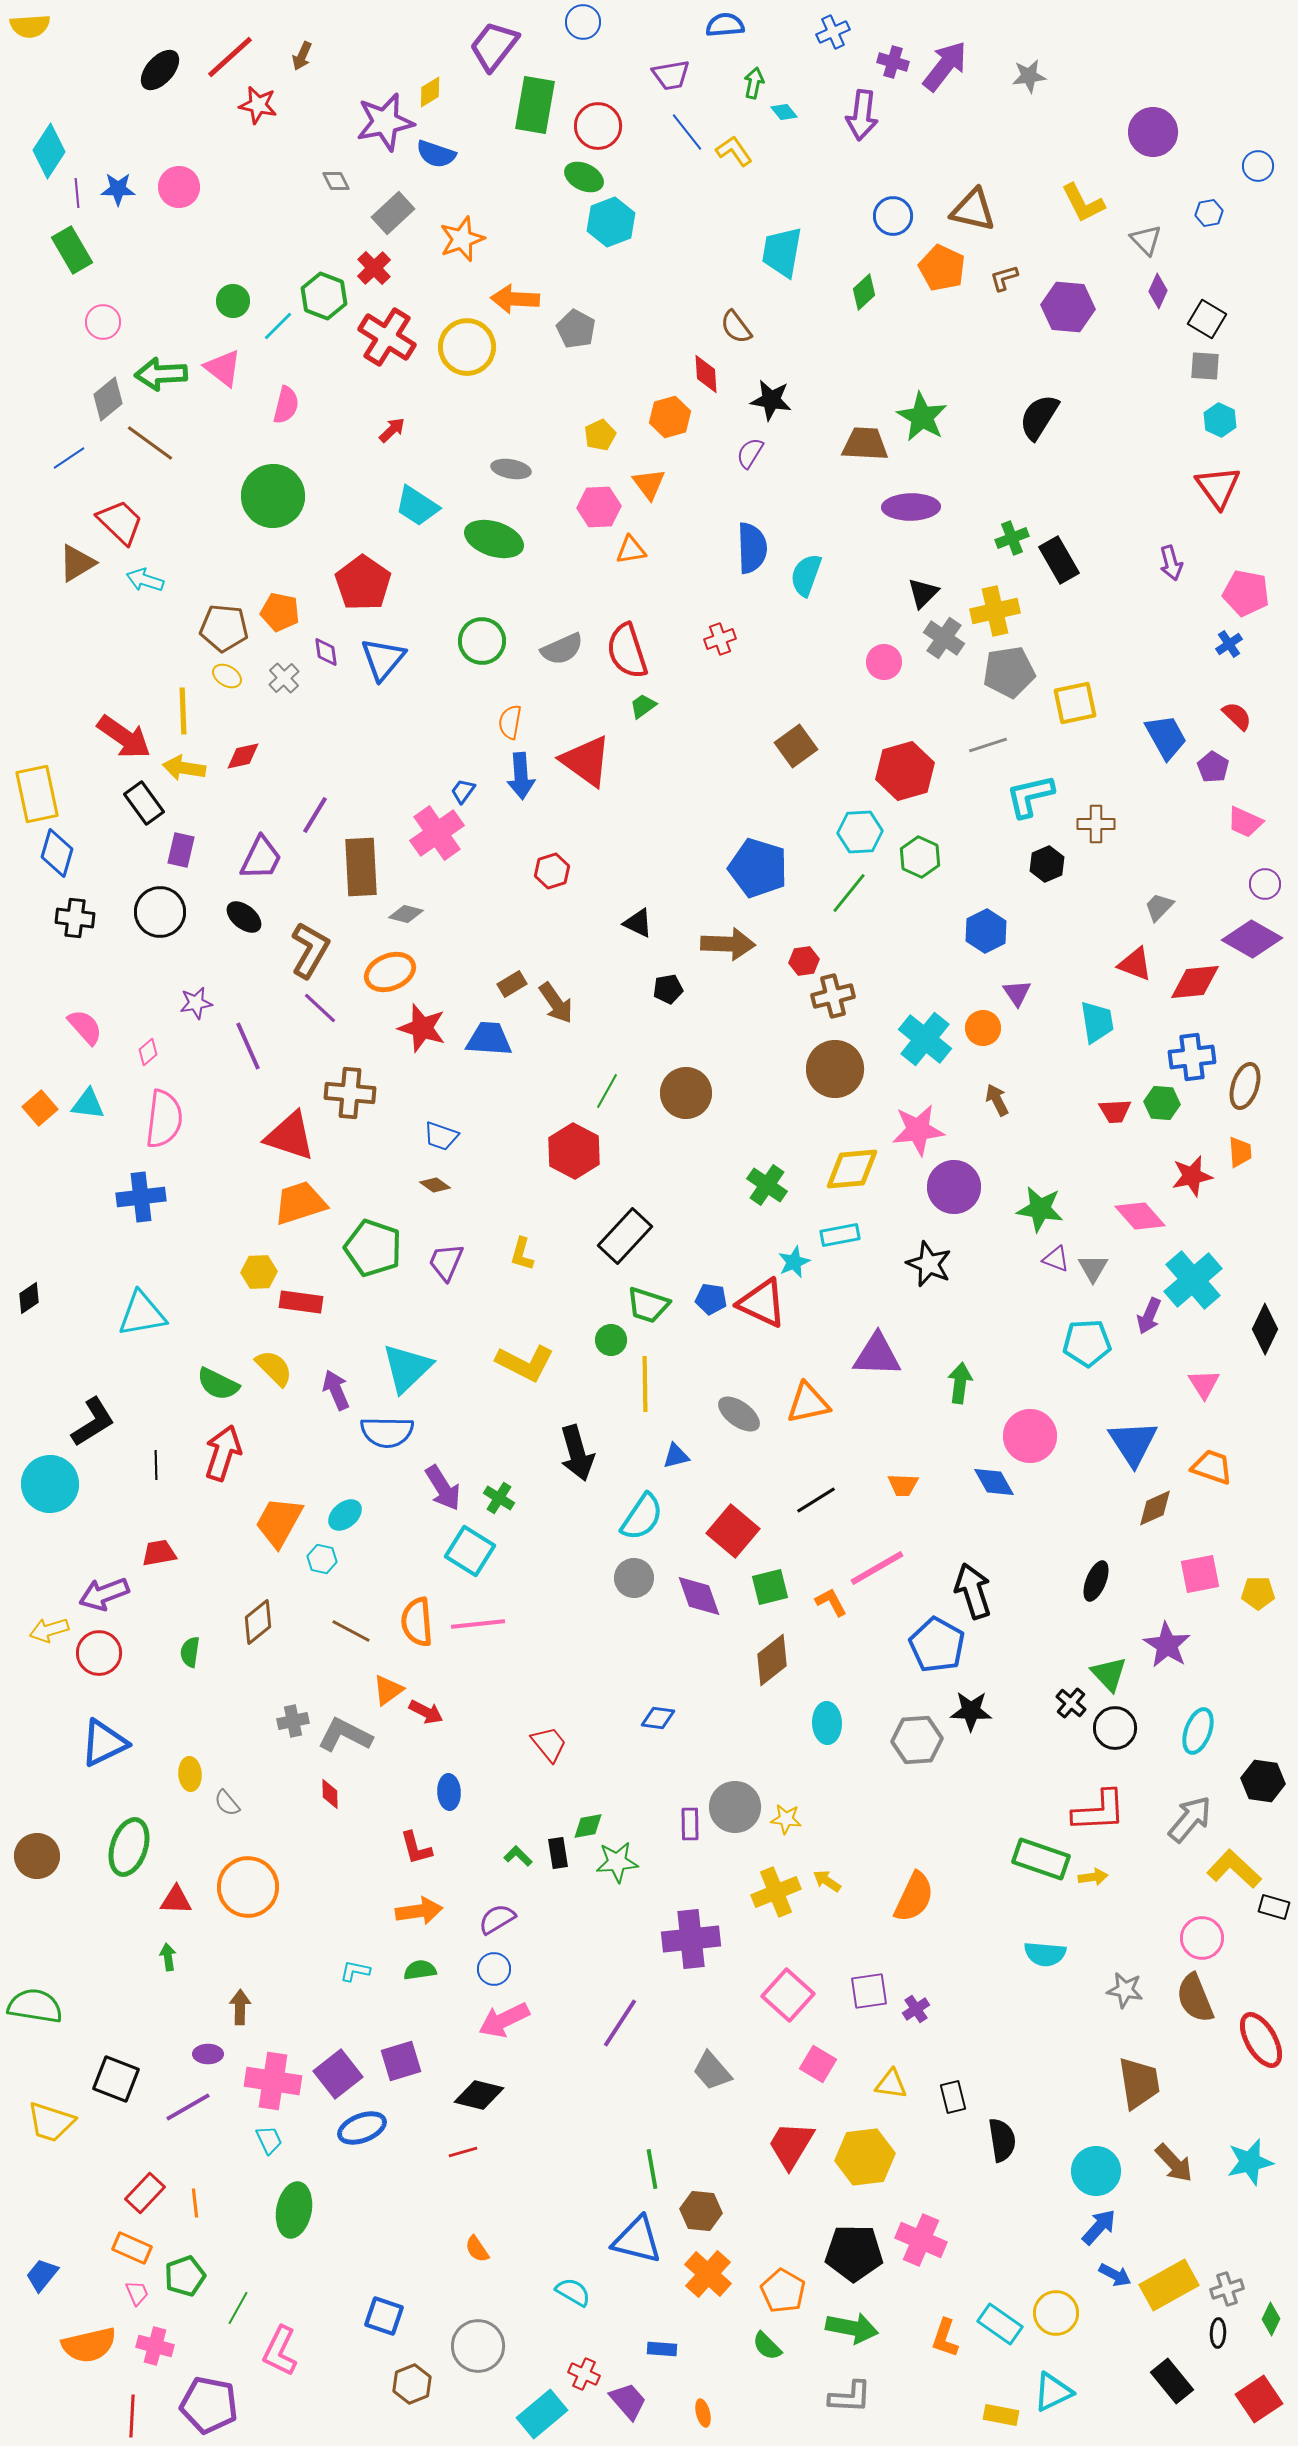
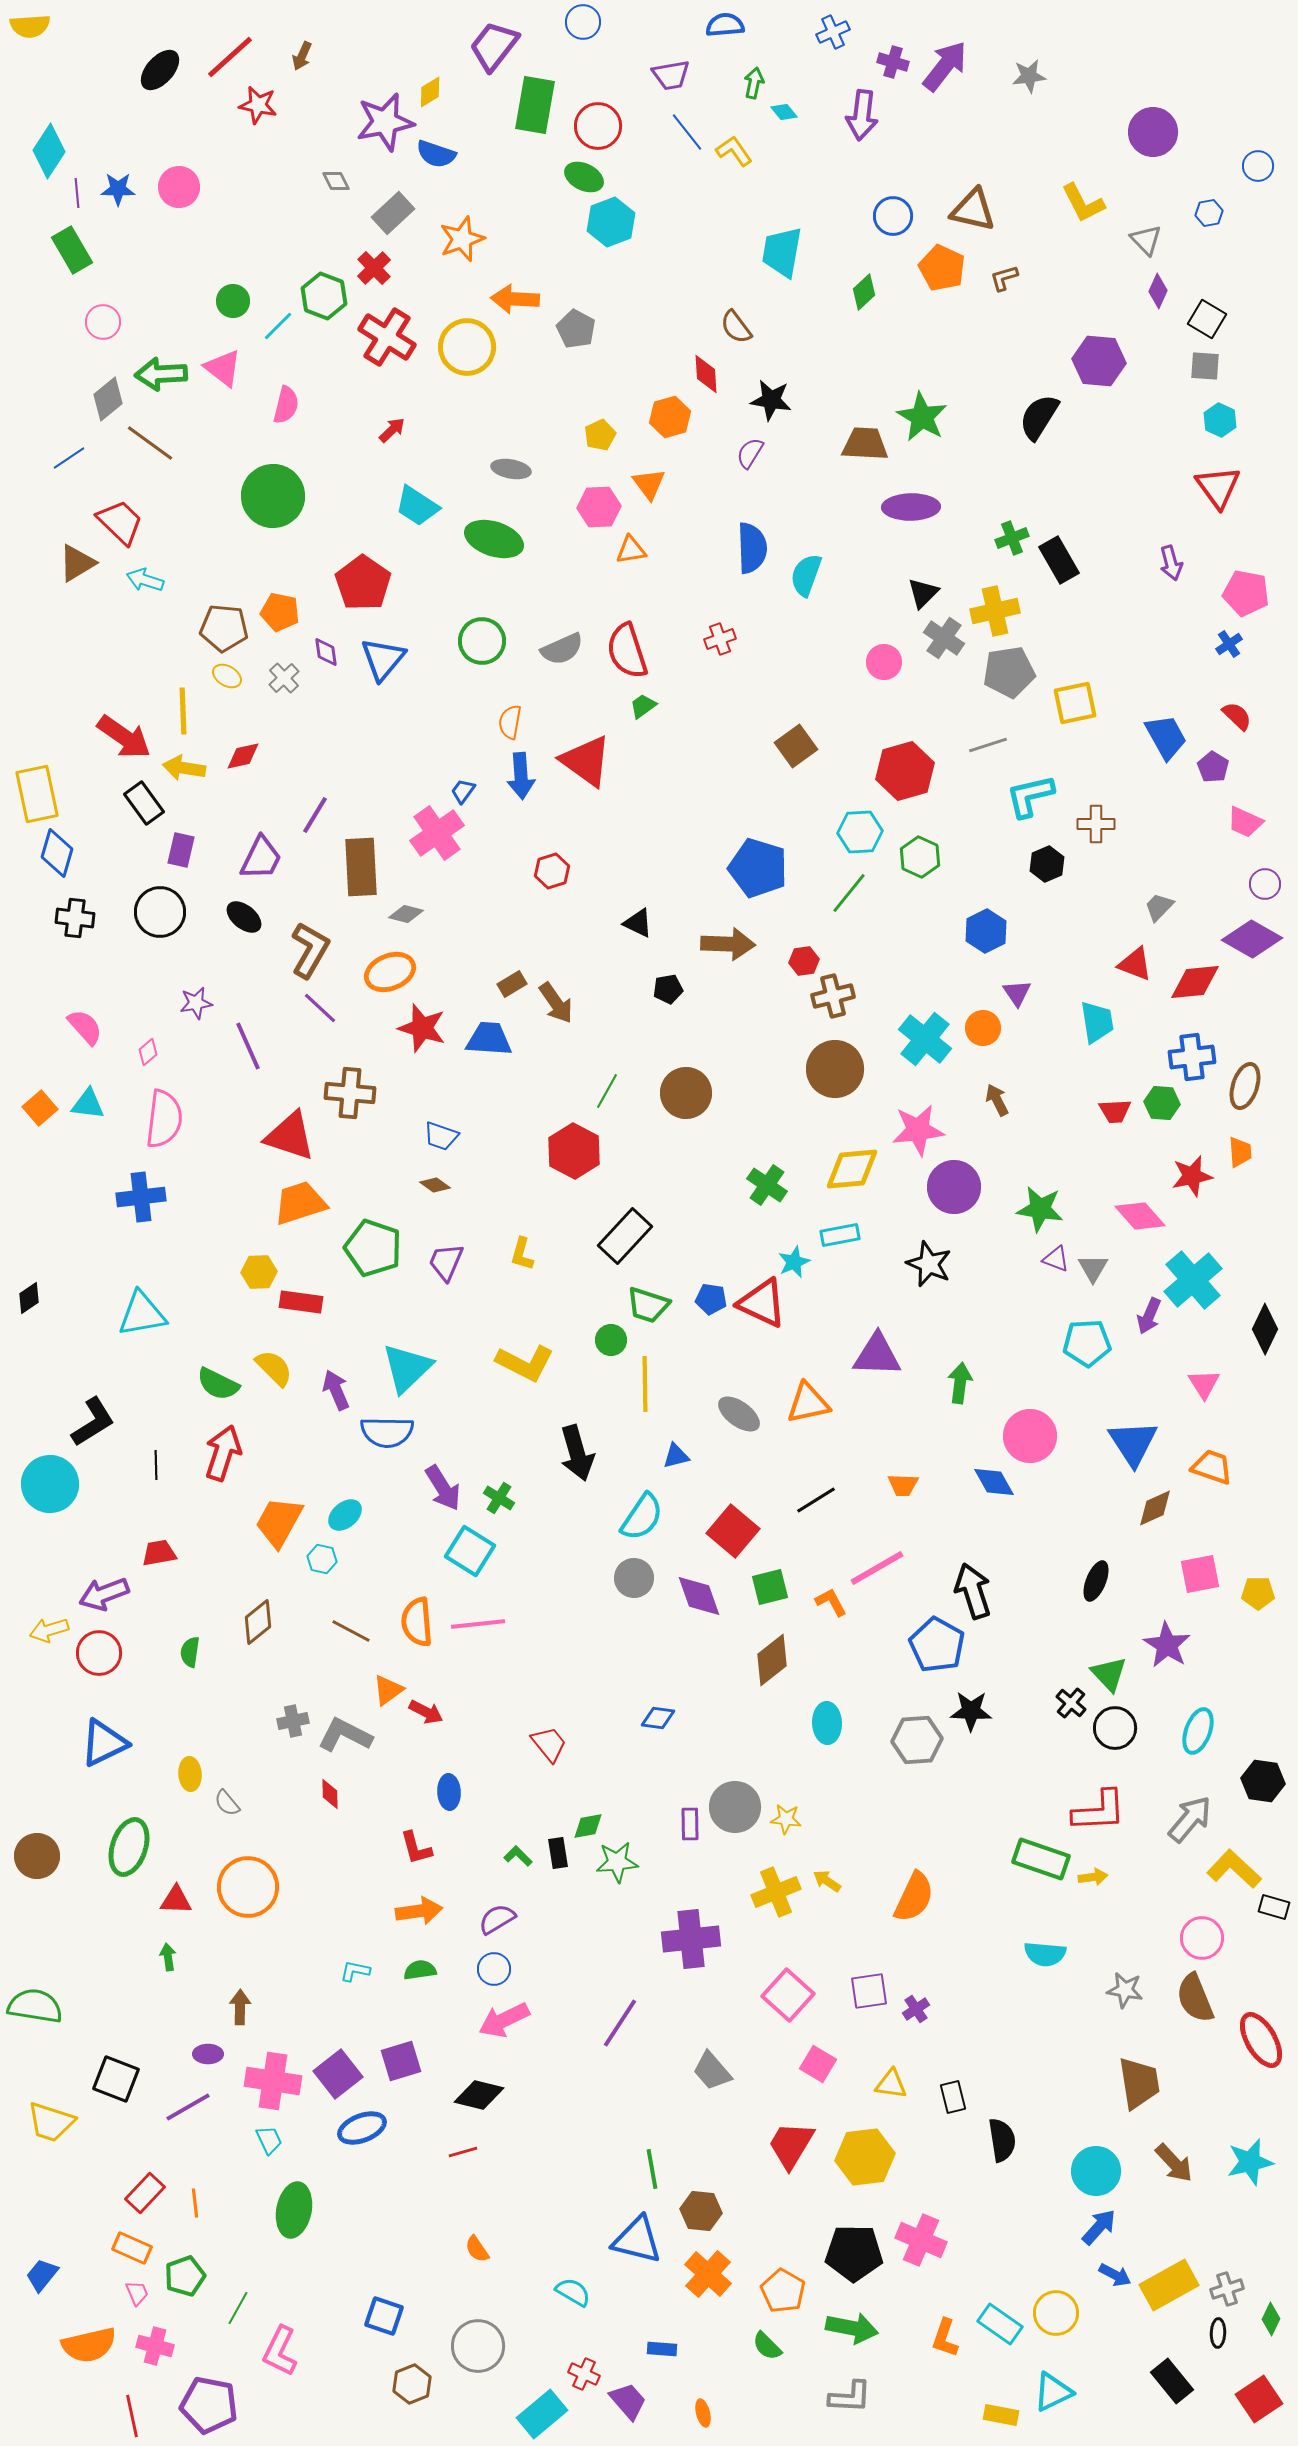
purple hexagon at (1068, 307): moved 31 px right, 54 px down
red line at (132, 2416): rotated 15 degrees counterclockwise
